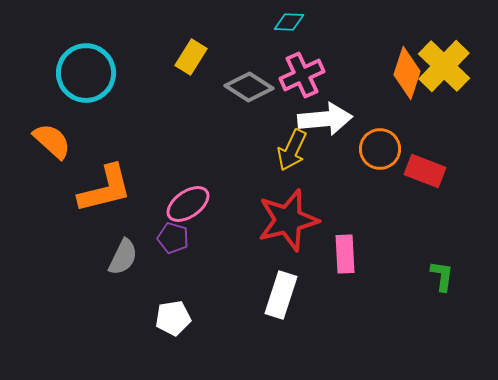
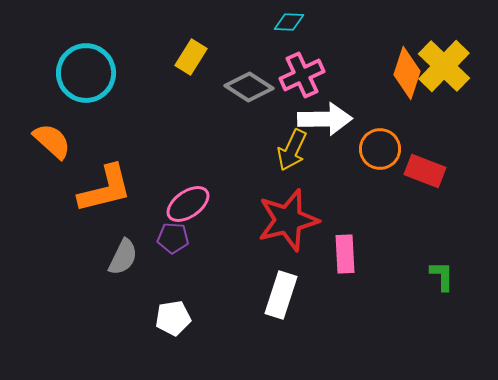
white arrow: rotated 4 degrees clockwise
purple pentagon: rotated 12 degrees counterclockwise
green L-shape: rotated 8 degrees counterclockwise
